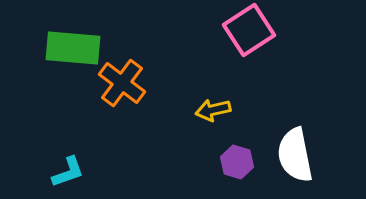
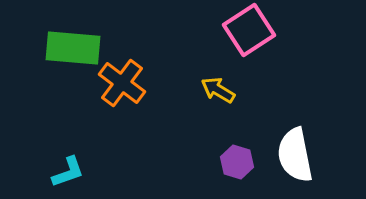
yellow arrow: moved 5 px right, 20 px up; rotated 44 degrees clockwise
